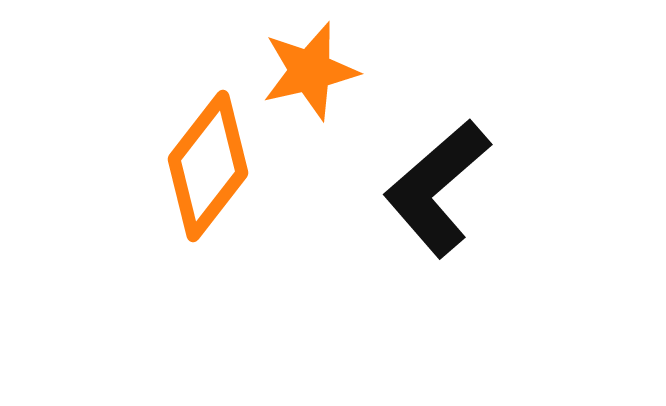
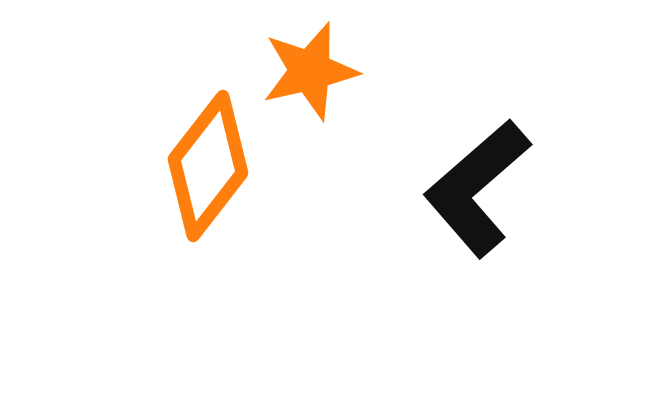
black L-shape: moved 40 px right
